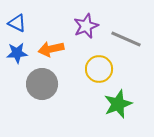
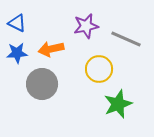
purple star: rotated 10 degrees clockwise
